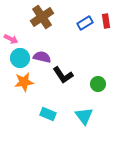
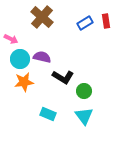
brown cross: rotated 15 degrees counterclockwise
cyan circle: moved 1 px down
black L-shape: moved 2 px down; rotated 25 degrees counterclockwise
green circle: moved 14 px left, 7 px down
